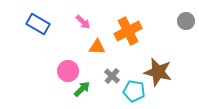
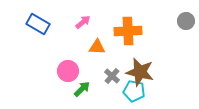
pink arrow: rotated 84 degrees counterclockwise
orange cross: rotated 24 degrees clockwise
brown star: moved 18 px left
